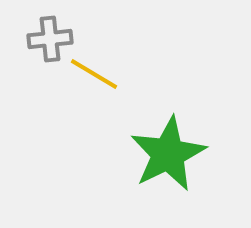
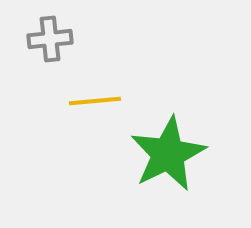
yellow line: moved 1 px right, 27 px down; rotated 36 degrees counterclockwise
